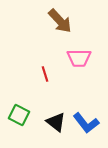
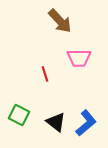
blue L-shape: rotated 92 degrees counterclockwise
